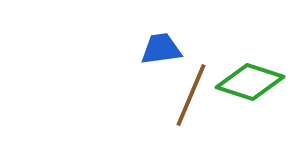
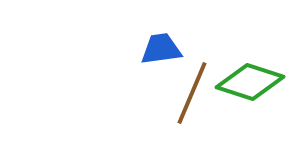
brown line: moved 1 px right, 2 px up
